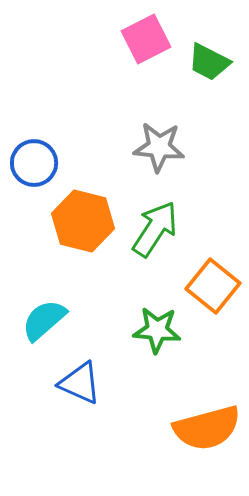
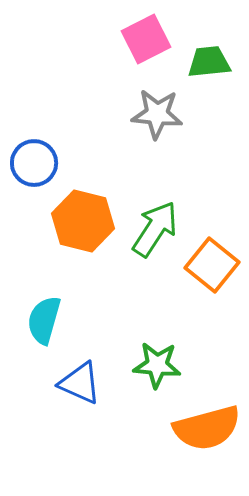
green trapezoid: rotated 147 degrees clockwise
gray star: moved 2 px left, 33 px up
orange square: moved 1 px left, 21 px up
cyan semicircle: rotated 33 degrees counterclockwise
green star: moved 35 px down
